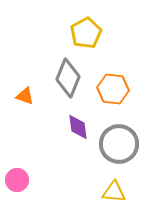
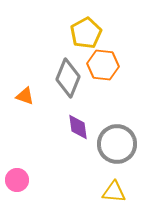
orange hexagon: moved 10 px left, 24 px up
gray circle: moved 2 px left
